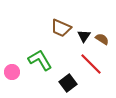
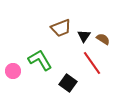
brown trapezoid: rotated 45 degrees counterclockwise
brown semicircle: moved 1 px right
red line: moved 1 px right, 1 px up; rotated 10 degrees clockwise
pink circle: moved 1 px right, 1 px up
black square: rotated 18 degrees counterclockwise
